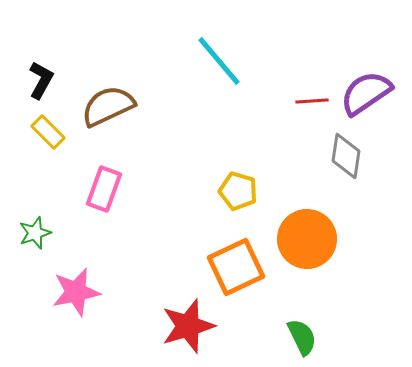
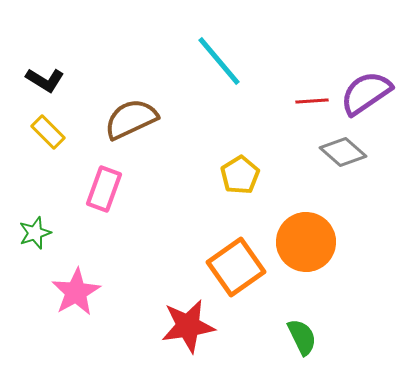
black L-shape: moved 4 px right; rotated 93 degrees clockwise
brown semicircle: moved 23 px right, 13 px down
gray diamond: moved 3 px left, 4 px up; rotated 57 degrees counterclockwise
yellow pentagon: moved 2 px right, 16 px up; rotated 24 degrees clockwise
orange circle: moved 1 px left, 3 px down
orange square: rotated 10 degrees counterclockwise
pink star: rotated 18 degrees counterclockwise
red star: rotated 8 degrees clockwise
